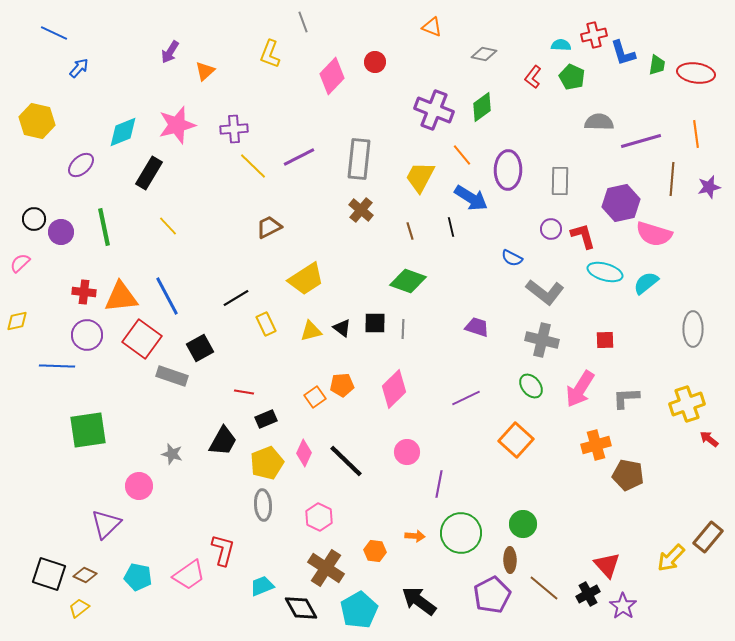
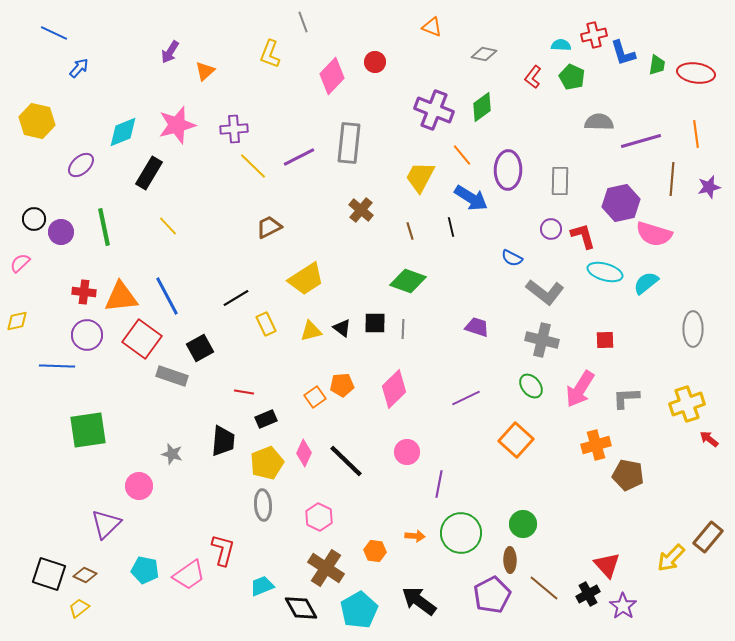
gray rectangle at (359, 159): moved 10 px left, 16 px up
black trapezoid at (223, 441): rotated 24 degrees counterclockwise
cyan pentagon at (138, 577): moved 7 px right, 7 px up
